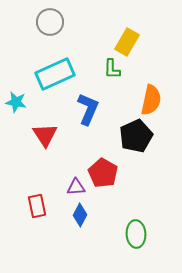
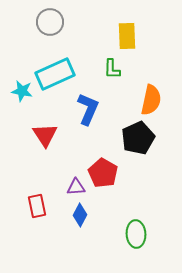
yellow rectangle: moved 6 px up; rotated 32 degrees counterclockwise
cyan star: moved 6 px right, 11 px up
black pentagon: moved 2 px right, 2 px down
